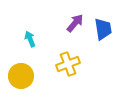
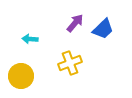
blue trapezoid: rotated 55 degrees clockwise
cyan arrow: rotated 63 degrees counterclockwise
yellow cross: moved 2 px right, 1 px up
